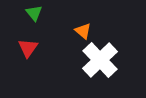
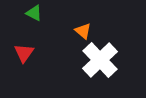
green triangle: rotated 24 degrees counterclockwise
red triangle: moved 4 px left, 5 px down
